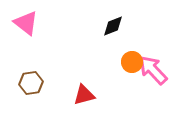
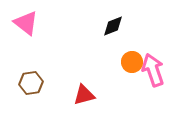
pink arrow: rotated 24 degrees clockwise
